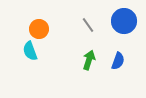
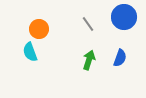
blue circle: moved 4 px up
gray line: moved 1 px up
cyan semicircle: moved 1 px down
blue semicircle: moved 2 px right, 3 px up
